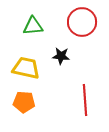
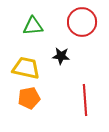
orange pentagon: moved 5 px right, 4 px up; rotated 15 degrees counterclockwise
